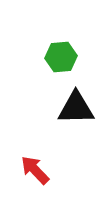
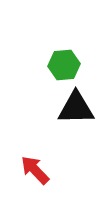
green hexagon: moved 3 px right, 8 px down
